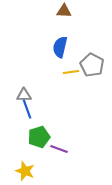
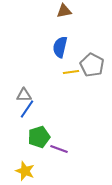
brown triangle: rotated 14 degrees counterclockwise
blue line: rotated 54 degrees clockwise
